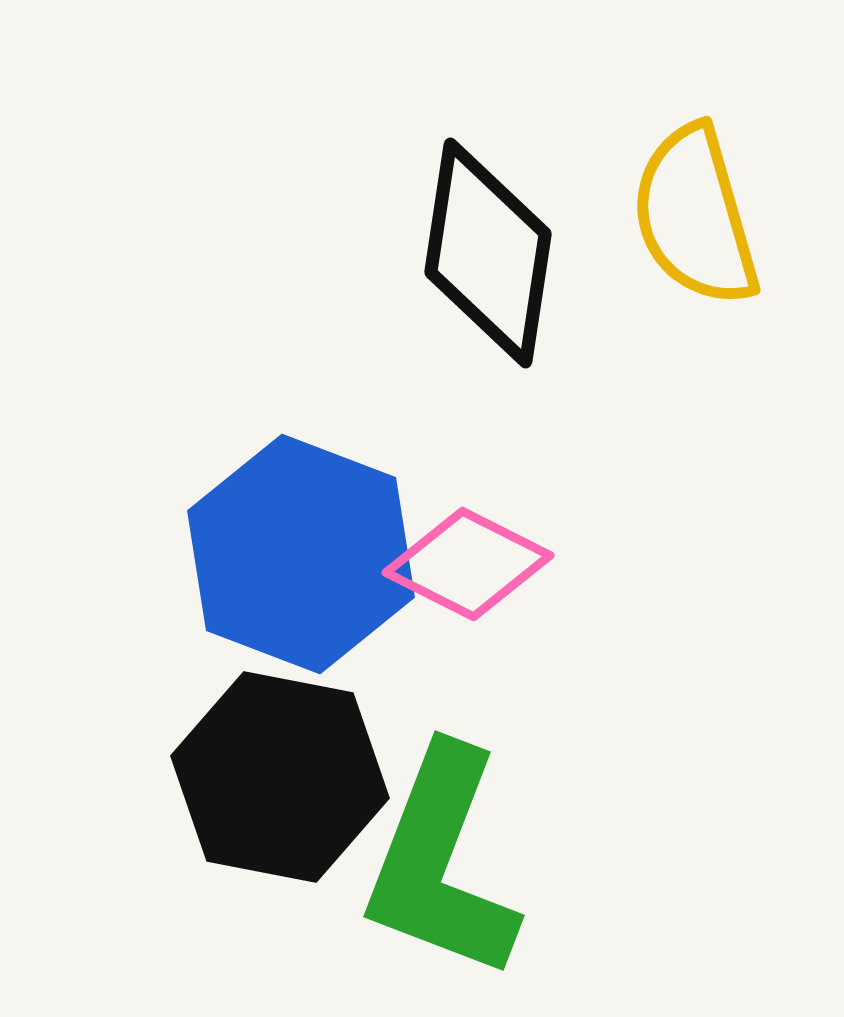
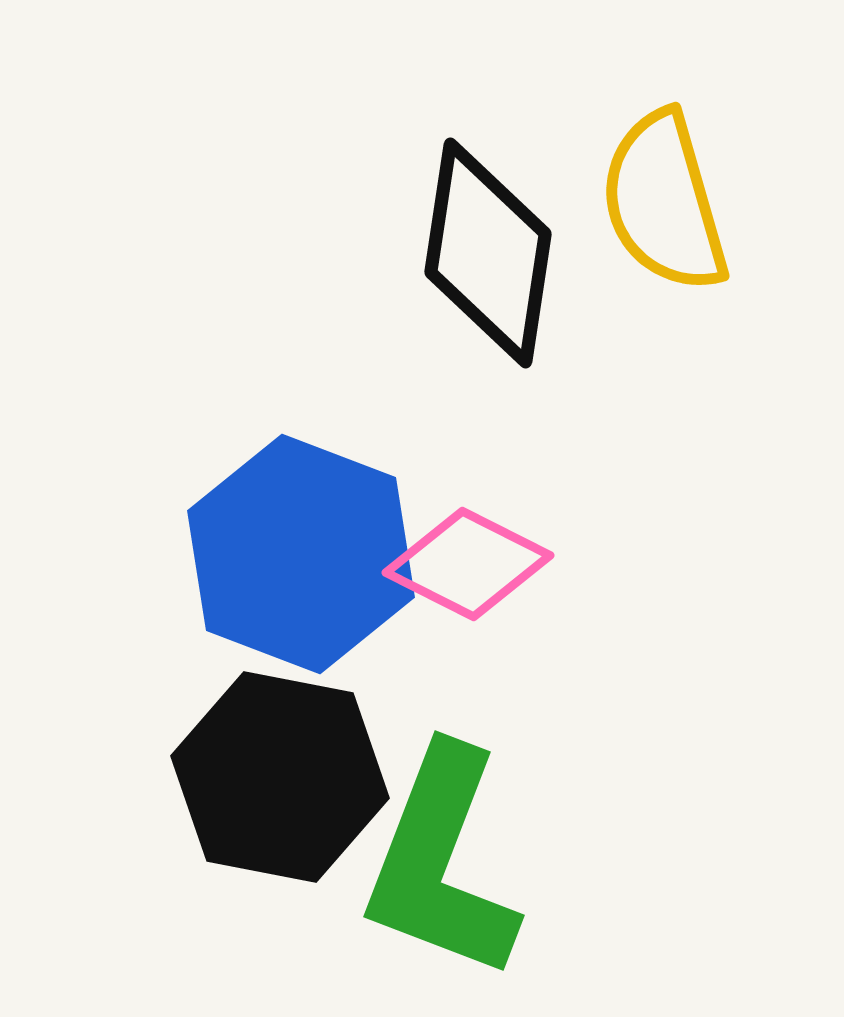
yellow semicircle: moved 31 px left, 14 px up
